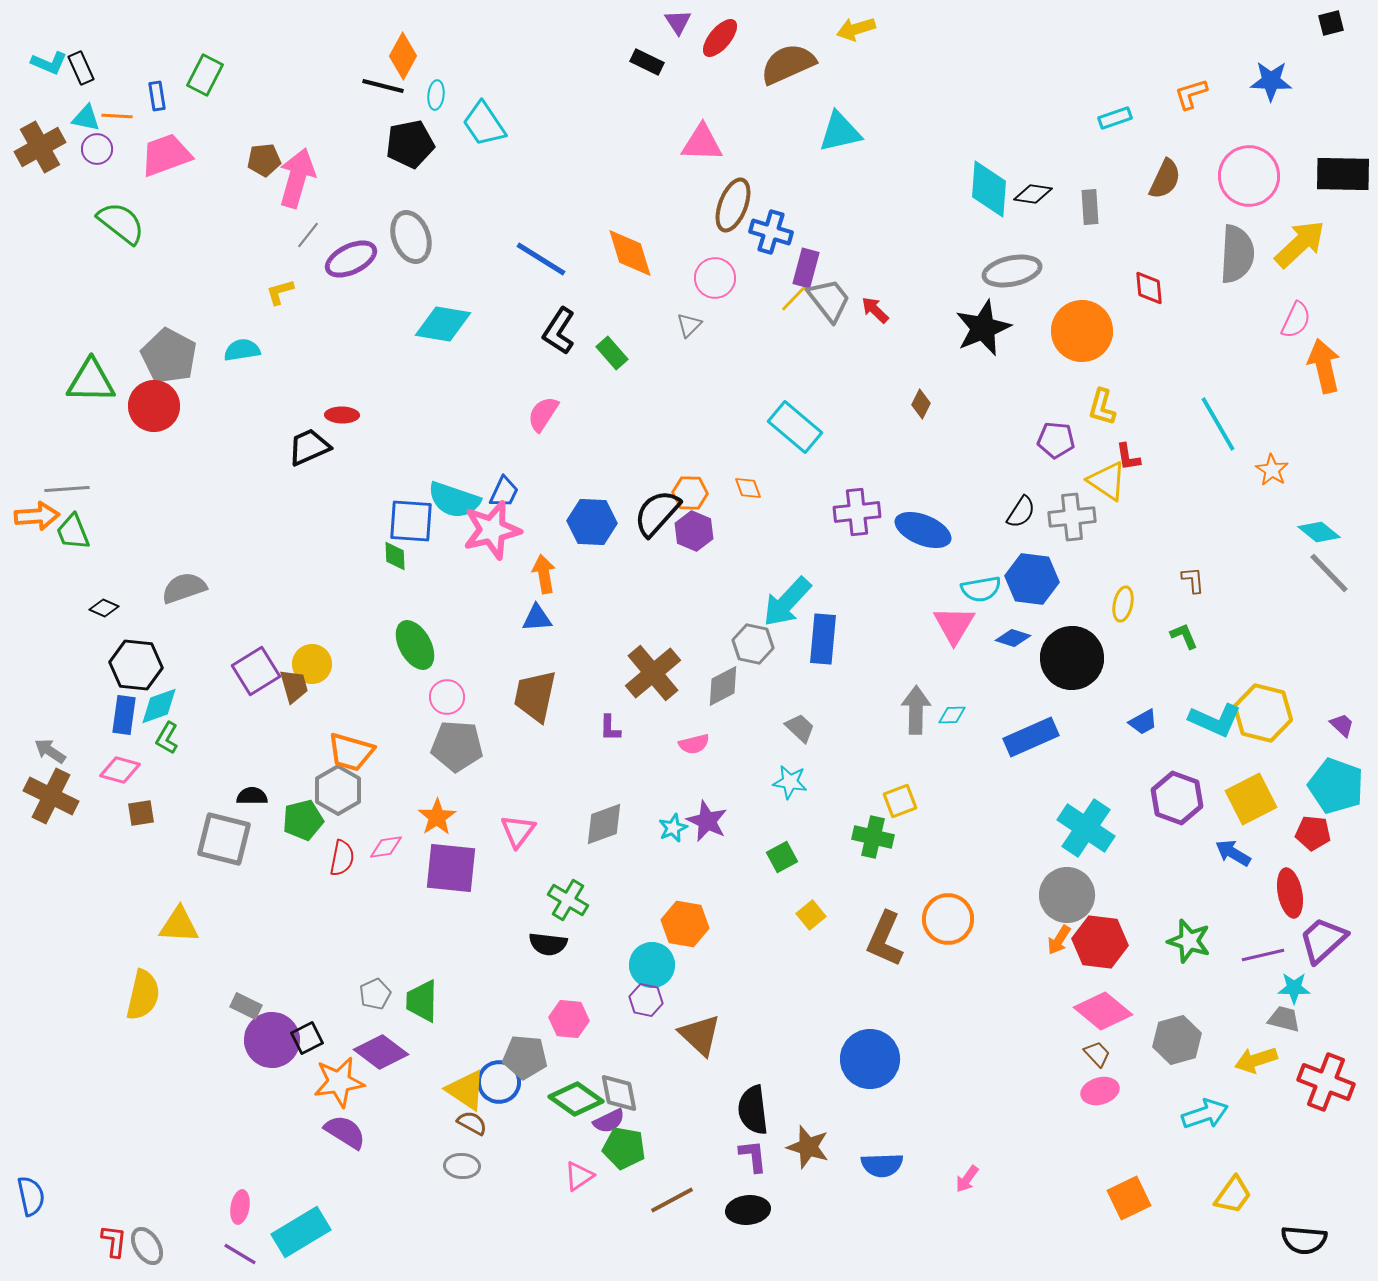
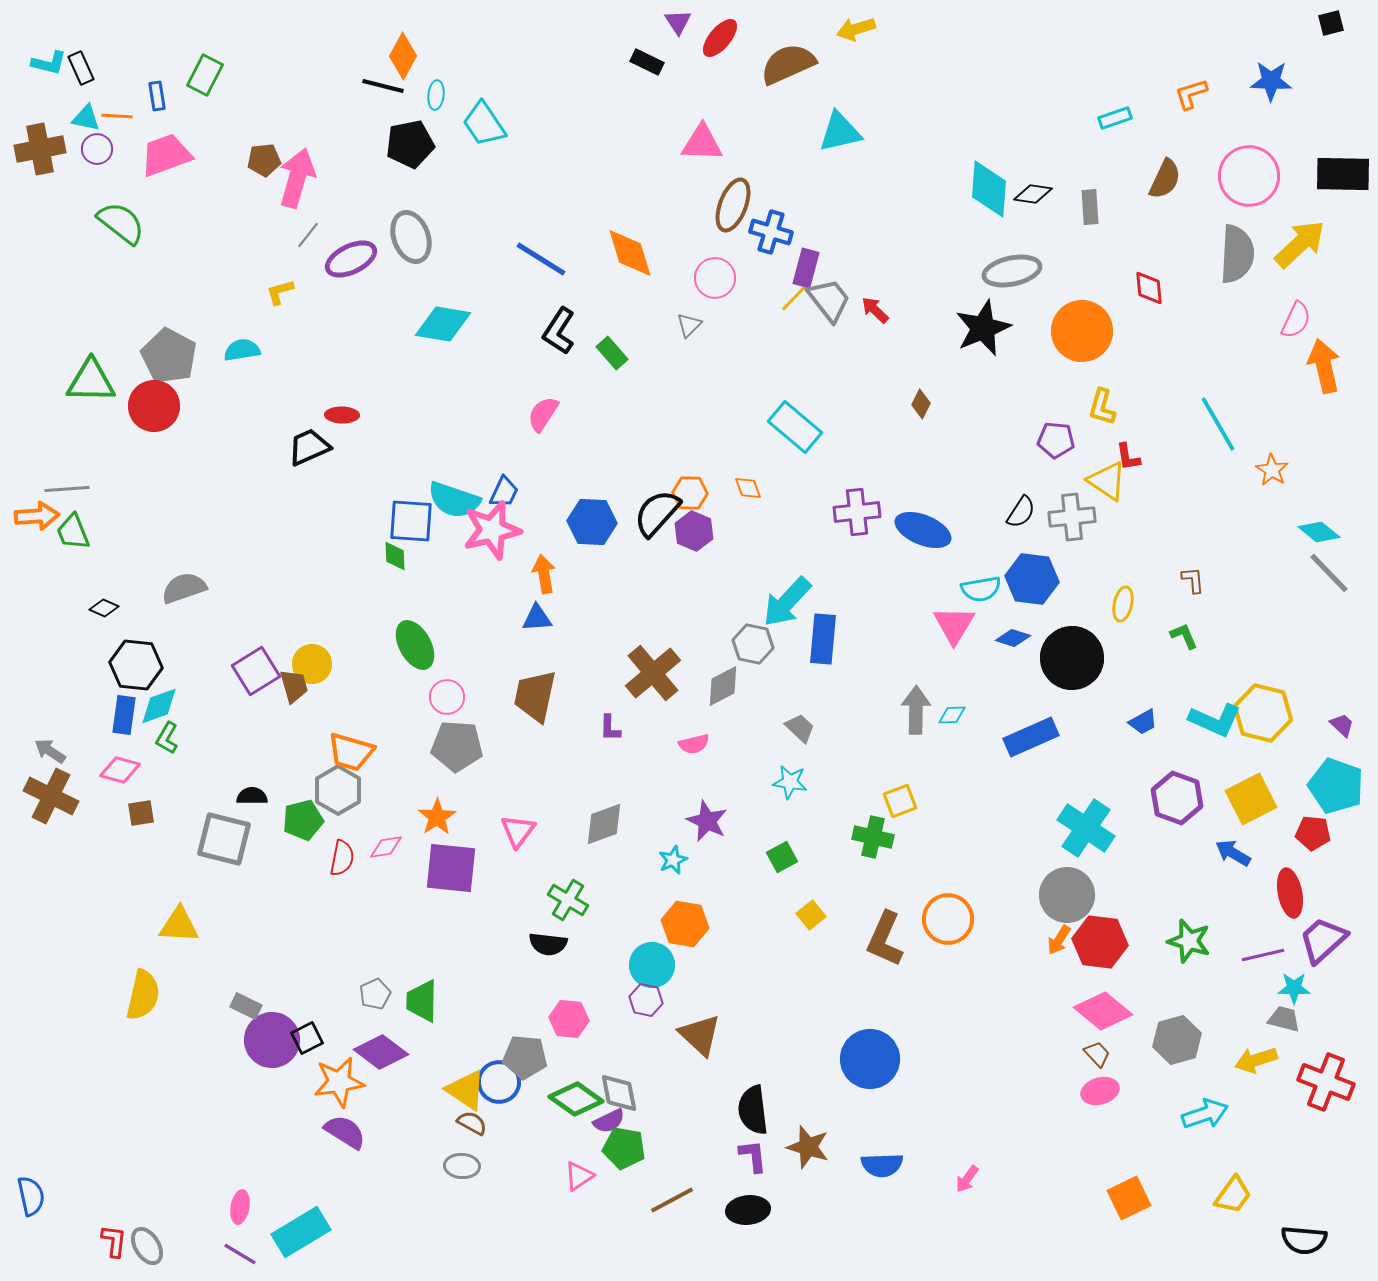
cyan L-shape at (49, 63): rotated 9 degrees counterclockwise
brown cross at (40, 147): moved 2 px down; rotated 18 degrees clockwise
cyan star at (673, 828): moved 32 px down
